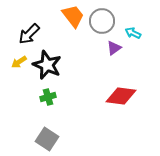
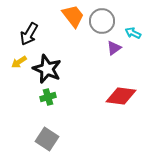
black arrow: rotated 15 degrees counterclockwise
black star: moved 4 px down
